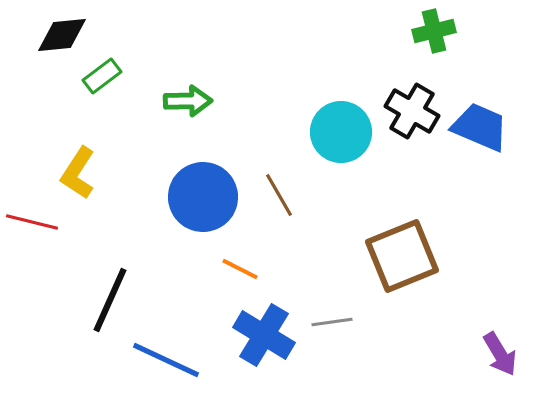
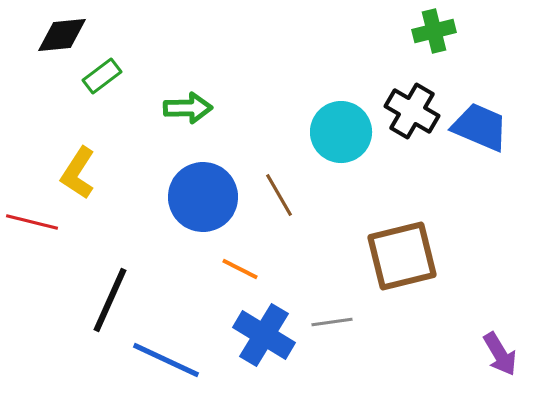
green arrow: moved 7 px down
brown square: rotated 8 degrees clockwise
